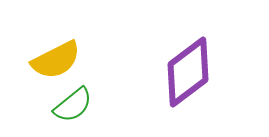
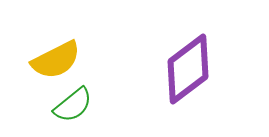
purple diamond: moved 3 px up
